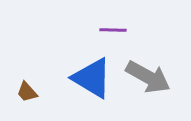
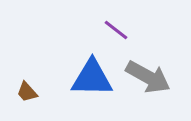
purple line: moved 3 px right; rotated 36 degrees clockwise
blue triangle: rotated 30 degrees counterclockwise
